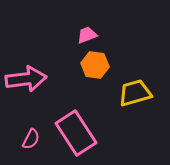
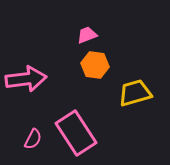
pink semicircle: moved 2 px right
